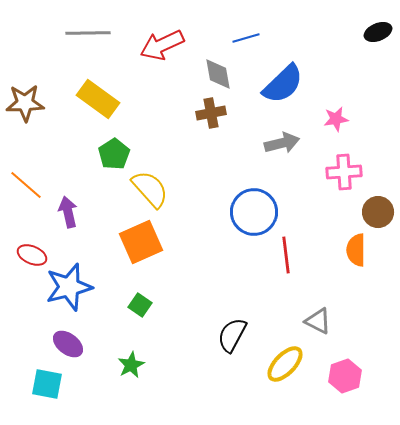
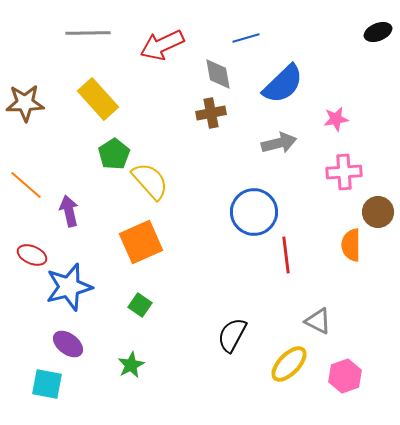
yellow rectangle: rotated 12 degrees clockwise
gray arrow: moved 3 px left
yellow semicircle: moved 8 px up
purple arrow: moved 1 px right, 1 px up
orange semicircle: moved 5 px left, 5 px up
yellow ellipse: moved 4 px right
